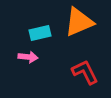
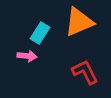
cyan rectangle: rotated 45 degrees counterclockwise
pink arrow: moved 1 px left, 1 px up
